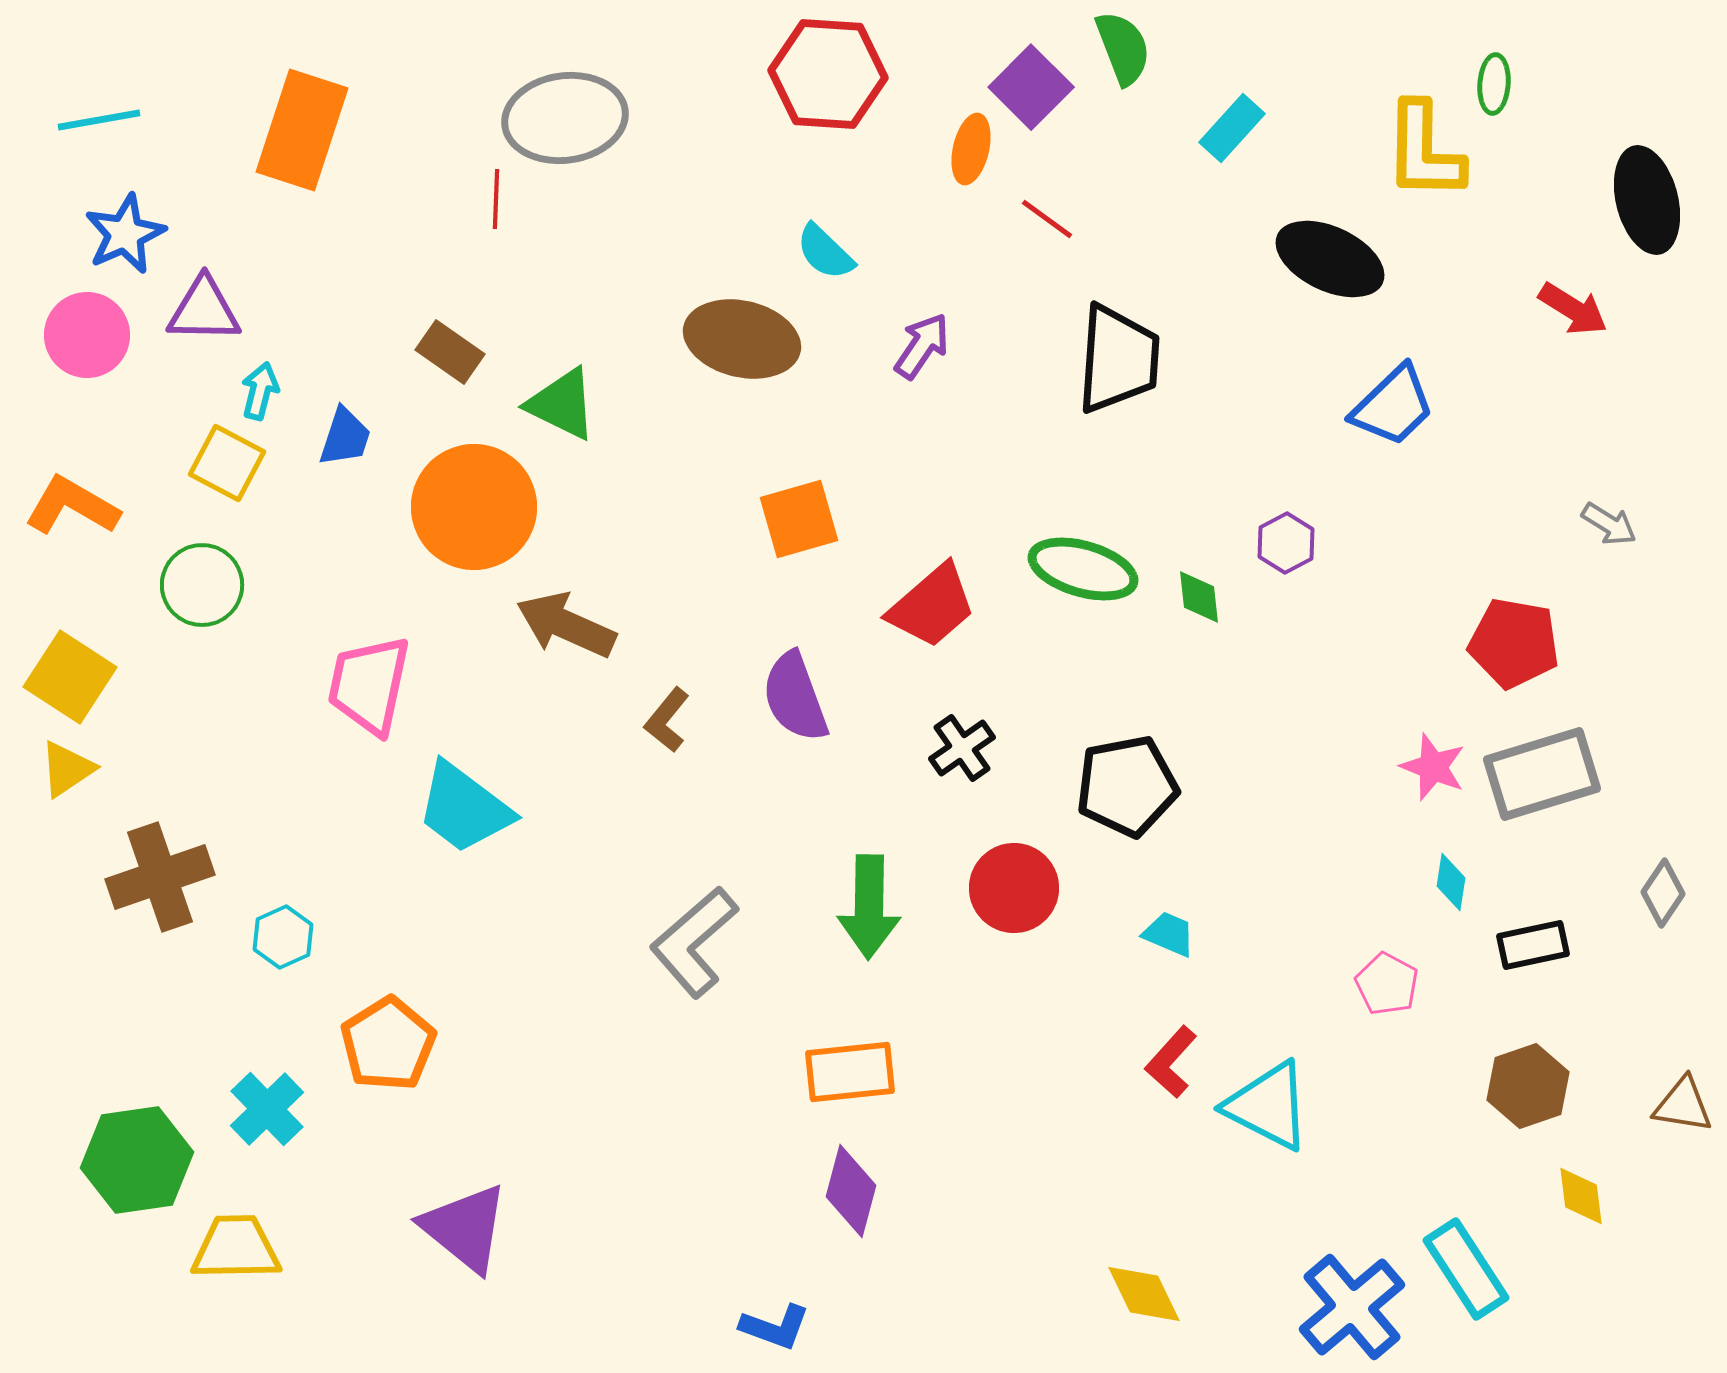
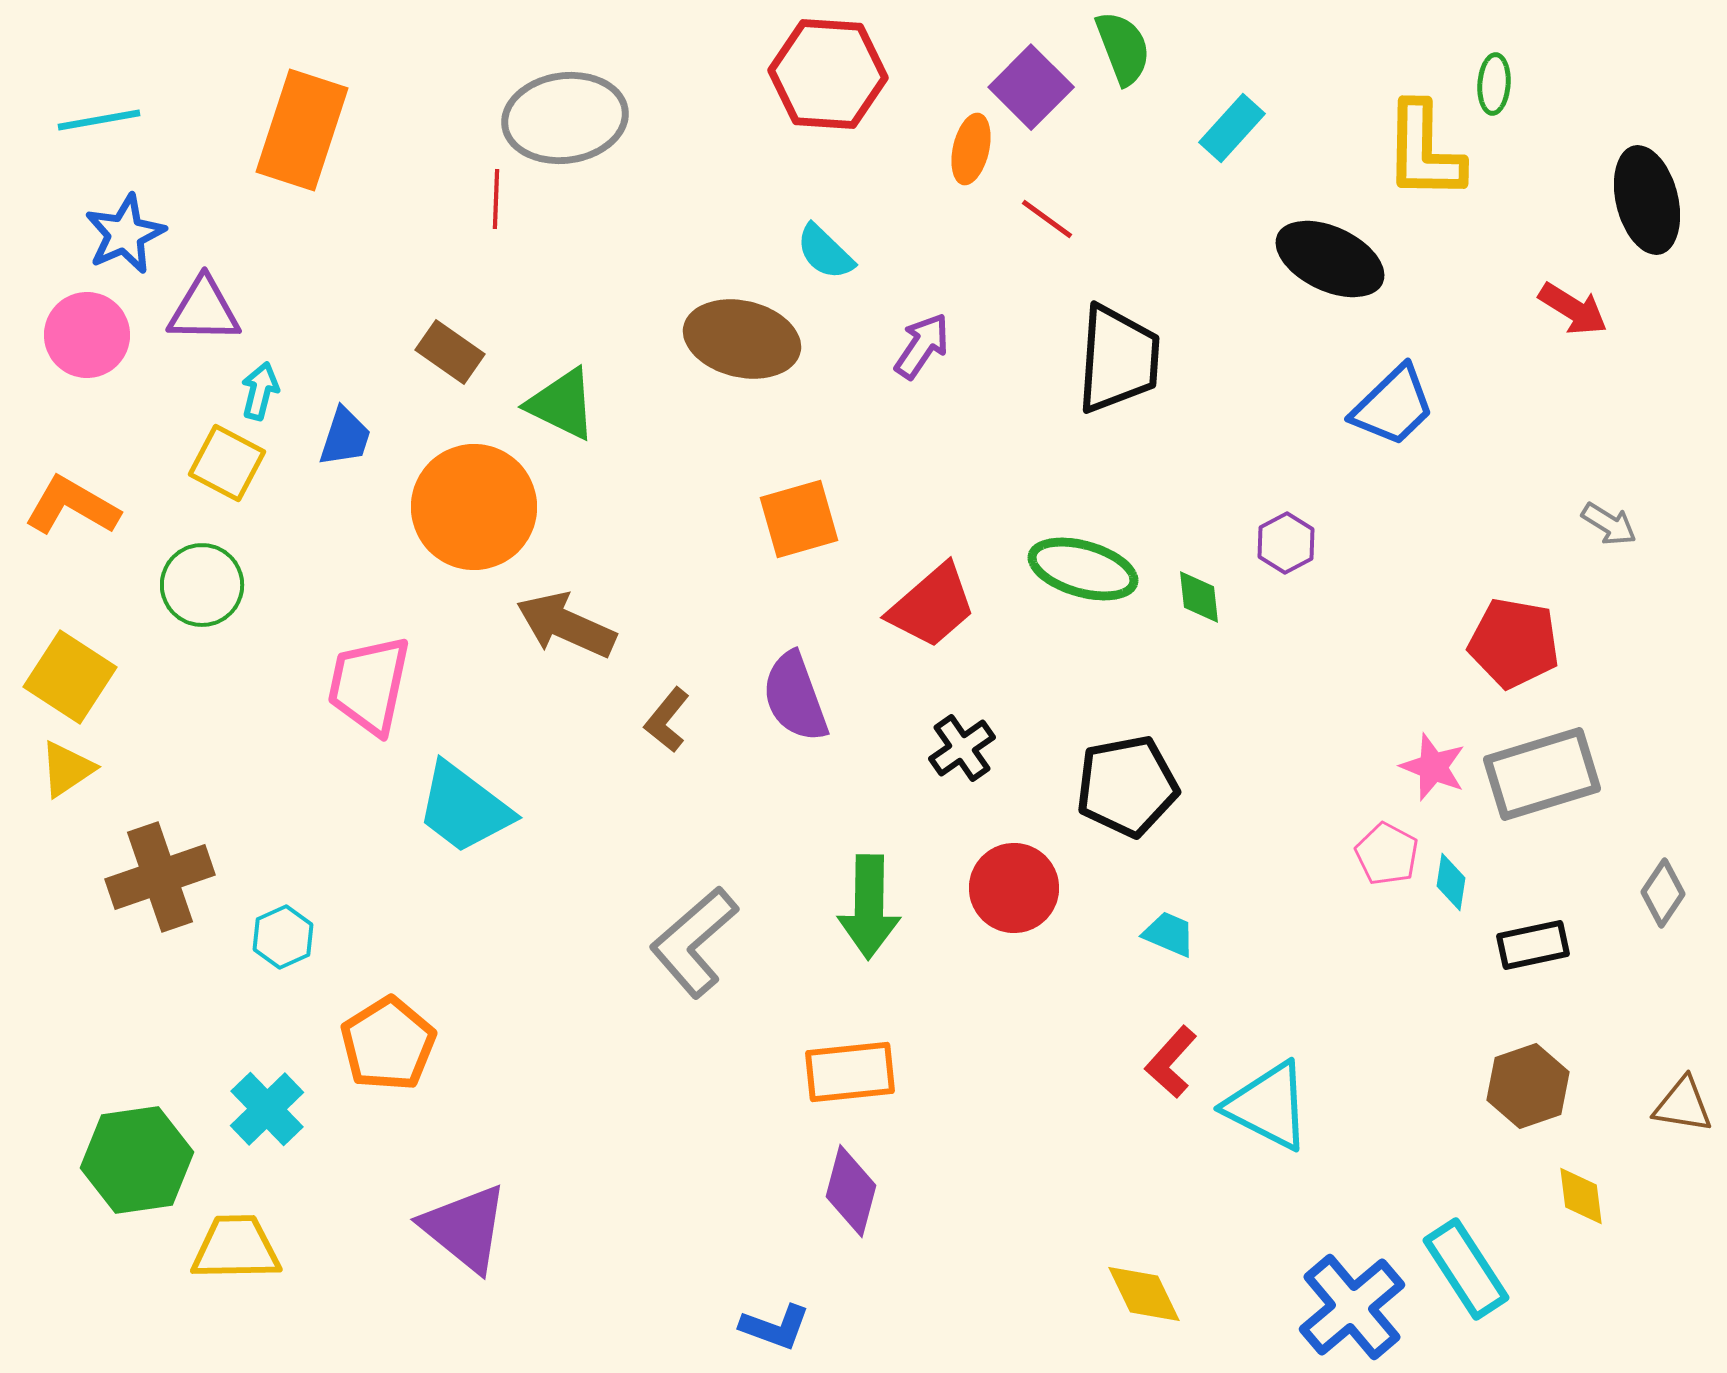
pink pentagon at (1387, 984): moved 130 px up
